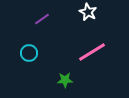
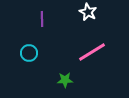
purple line: rotated 56 degrees counterclockwise
